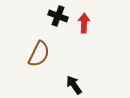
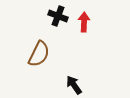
red arrow: moved 1 px up
